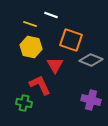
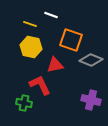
red triangle: rotated 48 degrees clockwise
